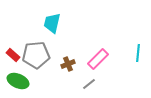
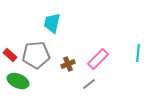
red rectangle: moved 3 px left
